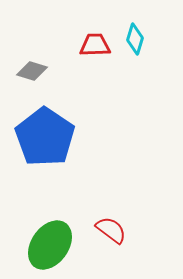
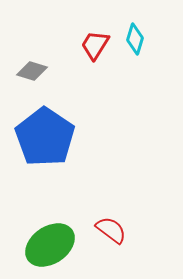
red trapezoid: rotated 56 degrees counterclockwise
green ellipse: rotated 21 degrees clockwise
